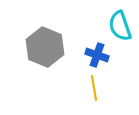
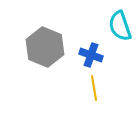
blue cross: moved 6 px left
